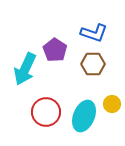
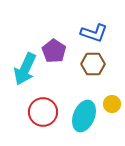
purple pentagon: moved 1 px left, 1 px down
red circle: moved 3 px left
